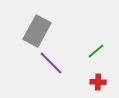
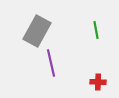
green line: moved 21 px up; rotated 60 degrees counterclockwise
purple line: rotated 32 degrees clockwise
